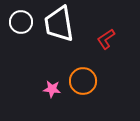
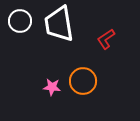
white circle: moved 1 px left, 1 px up
pink star: moved 2 px up
